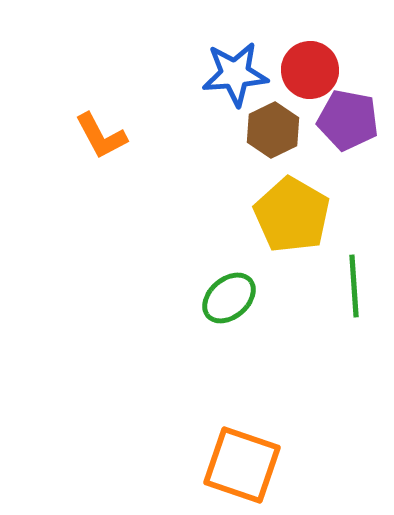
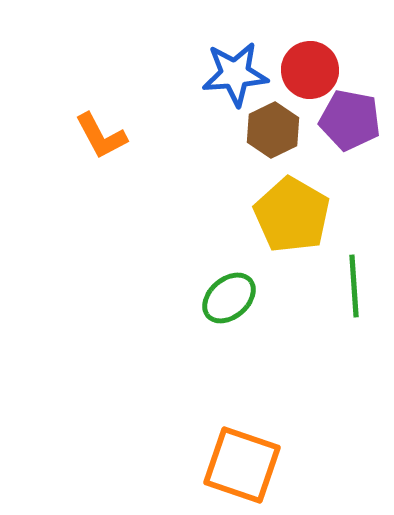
purple pentagon: moved 2 px right
